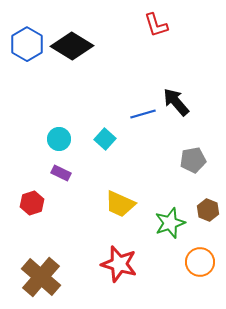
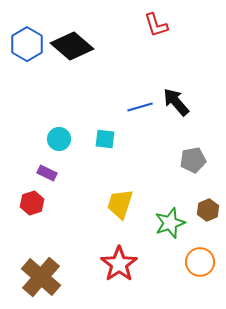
black diamond: rotated 9 degrees clockwise
blue line: moved 3 px left, 7 px up
cyan square: rotated 35 degrees counterclockwise
purple rectangle: moved 14 px left
yellow trapezoid: rotated 84 degrees clockwise
brown hexagon: rotated 15 degrees clockwise
red star: rotated 21 degrees clockwise
